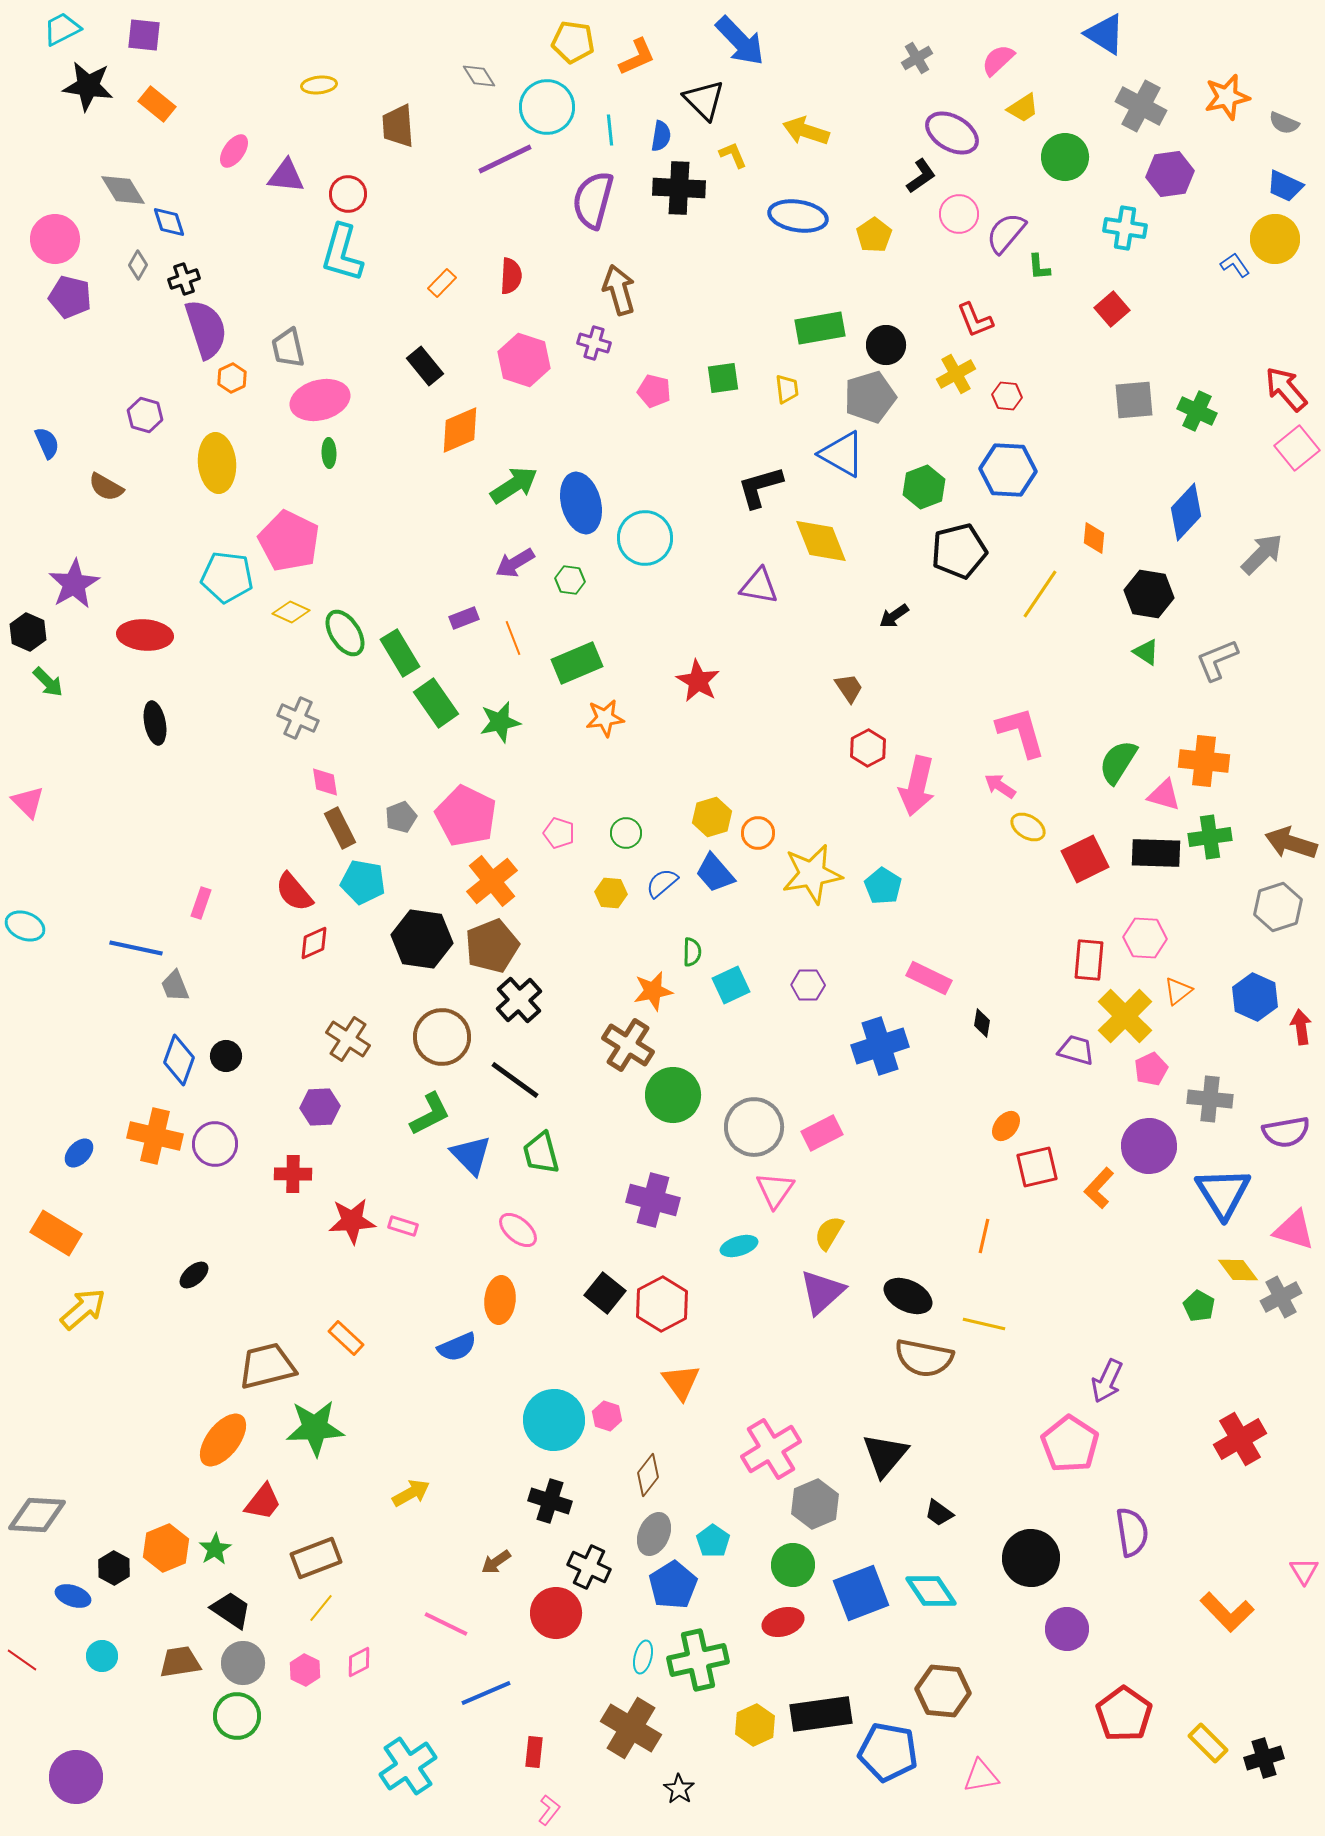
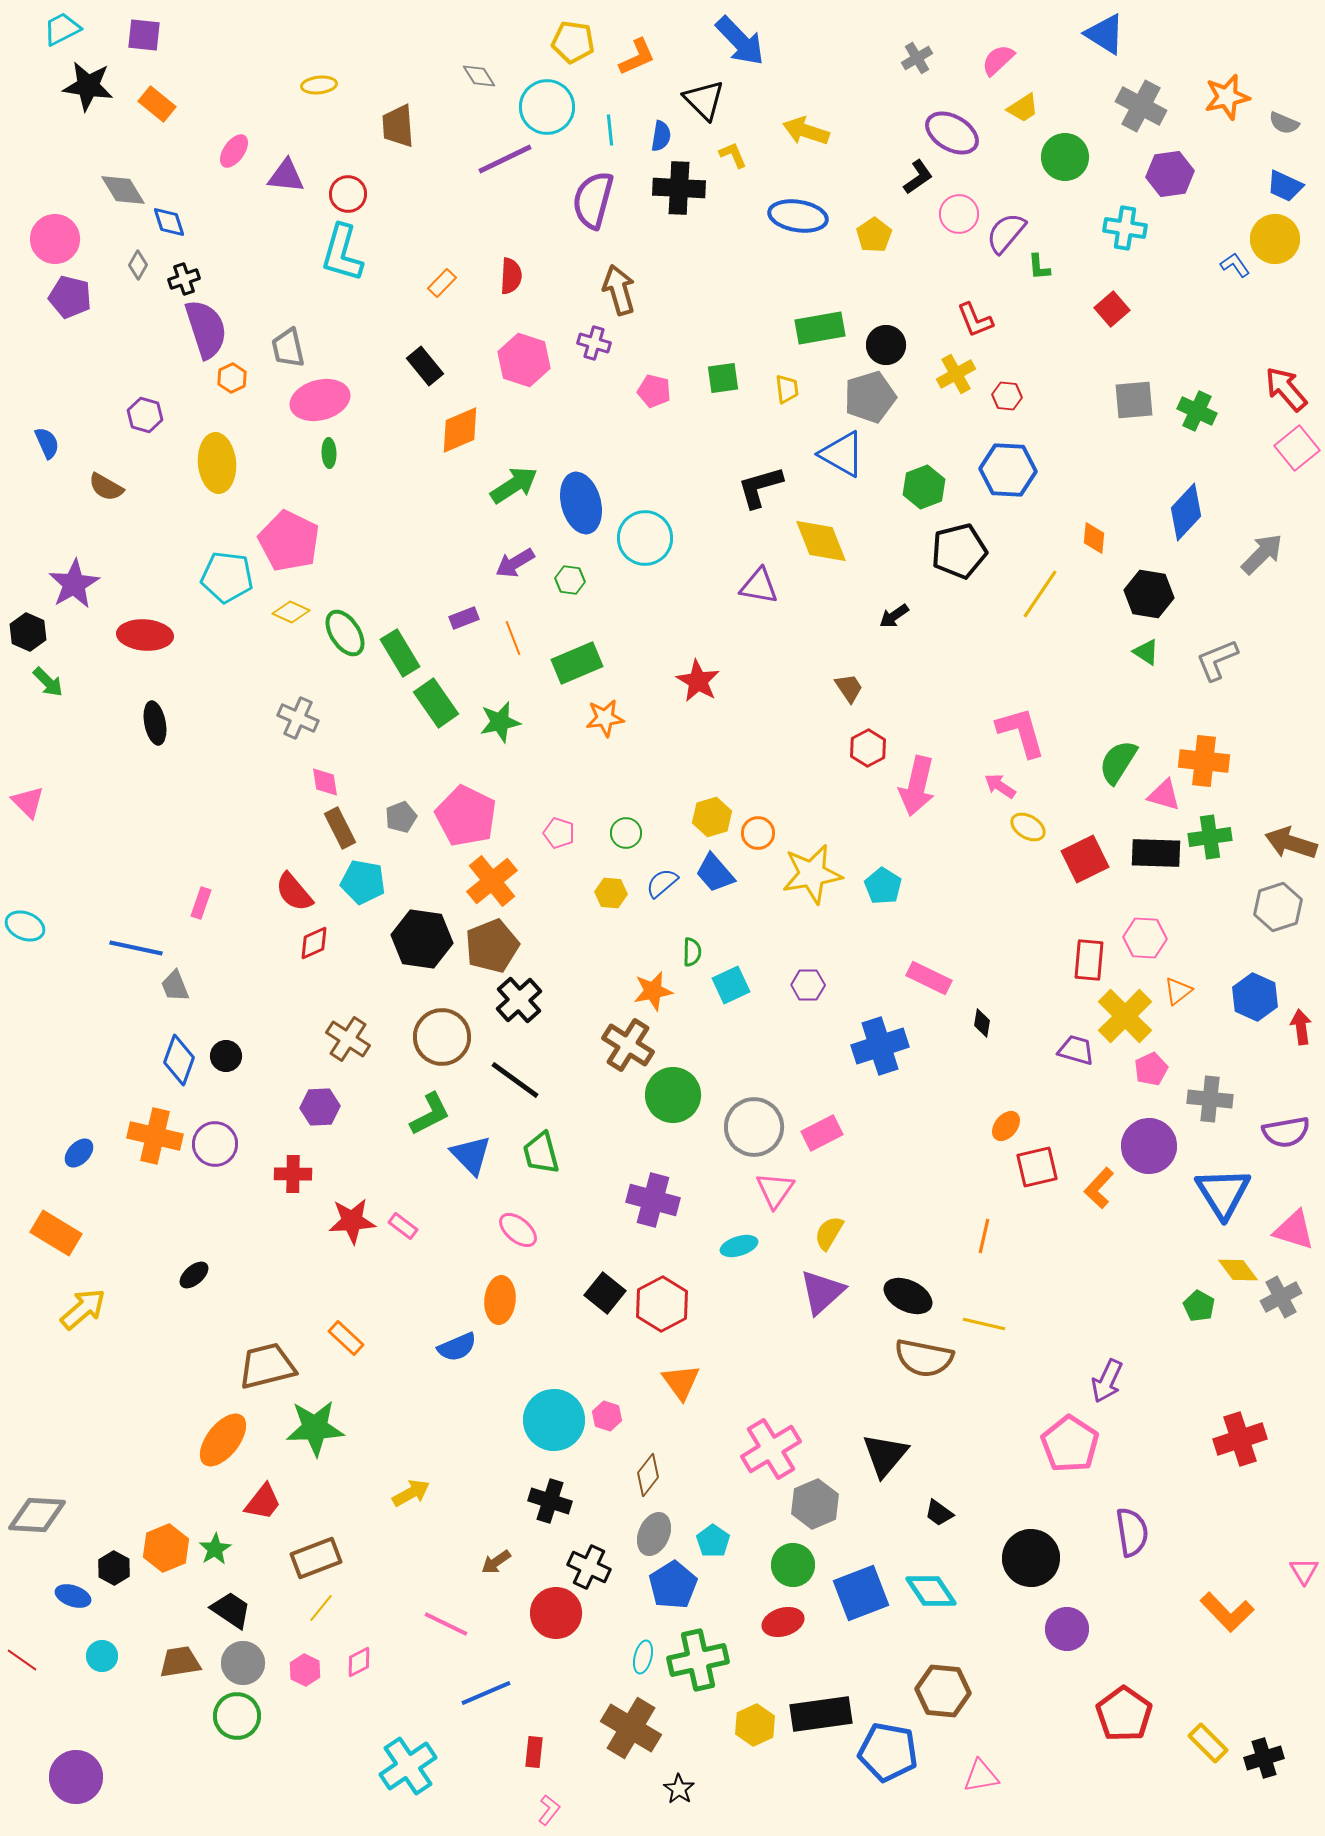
black L-shape at (921, 176): moved 3 px left, 1 px down
pink rectangle at (403, 1226): rotated 20 degrees clockwise
red cross at (1240, 1439): rotated 12 degrees clockwise
